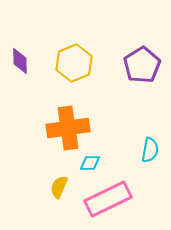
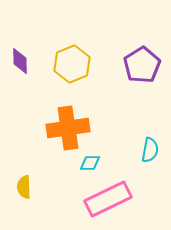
yellow hexagon: moved 2 px left, 1 px down
yellow semicircle: moved 35 px left; rotated 25 degrees counterclockwise
